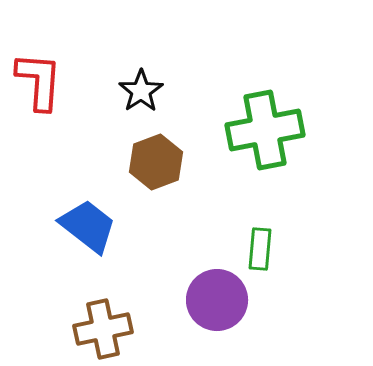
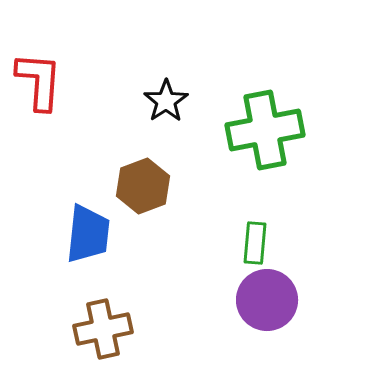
black star: moved 25 px right, 10 px down
brown hexagon: moved 13 px left, 24 px down
blue trapezoid: moved 8 px down; rotated 58 degrees clockwise
green rectangle: moved 5 px left, 6 px up
purple circle: moved 50 px right
